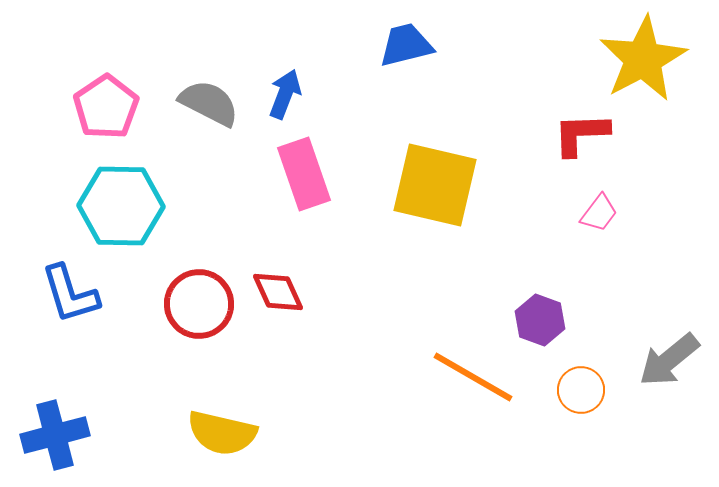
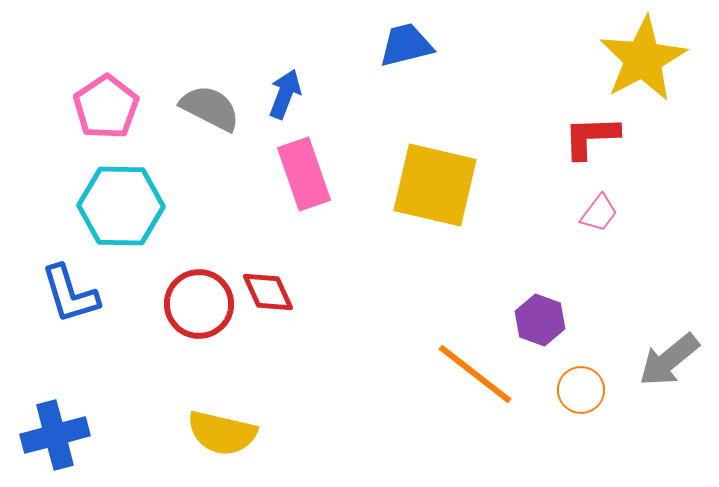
gray semicircle: moved 1 px right, 5 px down
red L-shape: moved 10 px right, 3 px down
red diamond: moved 10 px left
orange line: moved 2 px right, 3 px up; rotated 8 degrees clockwise
